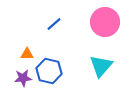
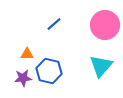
pink circle: moved 3 px down
